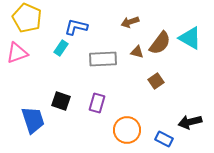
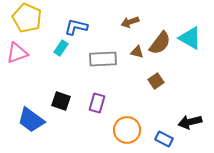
blue trapezoid: moved 2 px left; rotated 144 degrees clockwise
